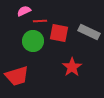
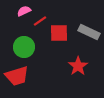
red line: rotated 32 degrees counterclockwise
red square: rotated 12 degrees counterclockwise
green circle: moved 9 px left, 6 px down
red star: moved 6 px right, 1 px up
